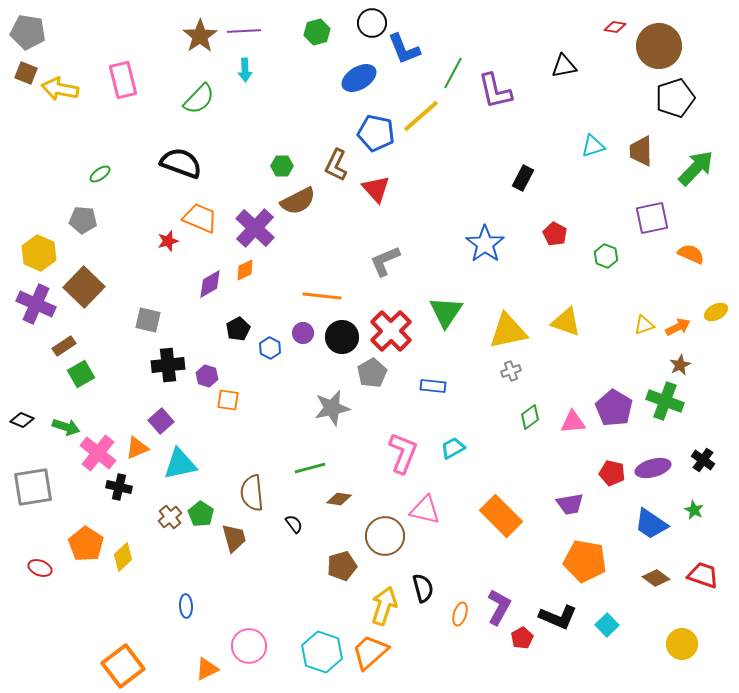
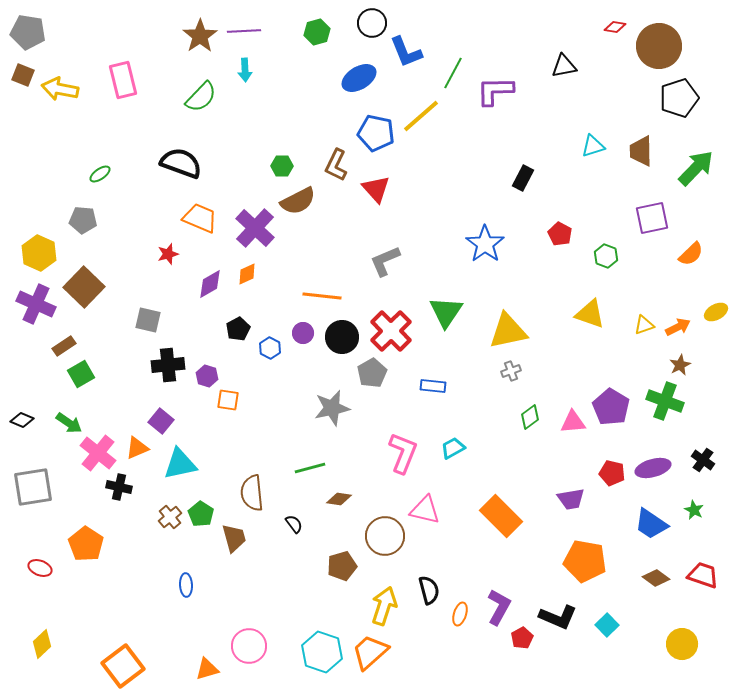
blue L-shape at (404, 49): moved 2 px right, 3 px down
brown square at (26, 73): moved 3 px left, 2 px down
purple L-shape at (495, 91): rotated 102 degrees clockwise
black pentagon at (675, 98): moved 4 px right
green semicircle at (199, 99): moved 2 px right, 2 px up
red pentagon at (555, 234): moved 5 px right
red star at (168, 241): moved 13 px down
orange semicircle at (691, 254): rotated 112 degrees clockwise
orange diamond at (245, 270): moved 2 px right, 4 px down
yellow triangle at (566, 322): moved 24 px right, 8 px up
purple pentagon at (614, 408): moved 3 px left, 1 px up
purple square at (161, 421): rotated 10 degrees counterclockwise
green arrow at (66, 427): moved 3 px right, 4 px up; rotated 16 degrees clockwise
purple trapezoid at (570, 504): moved 1 px right, 5 px up
yellow diamond at (123, 557): moved 81 px left, 87 px down
black semicircle at (423, 588): moved 6 px right, 2 px down
blue ellipse at (186, 606): moved 21 px up
orange triangle at (207, 669): rotated 10 degrees clockwise
